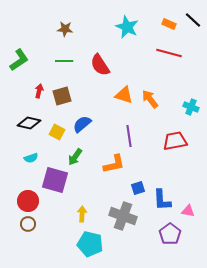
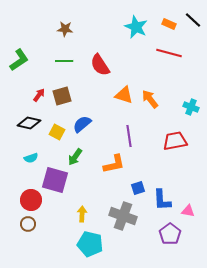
cyan star: moved 9 px right
red arrow: moved 4 px down; rotated 24 degrees clockwise
red circle: moved 3 px right, 1 px up
